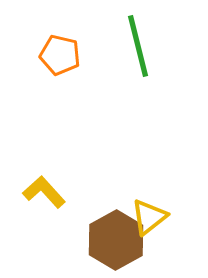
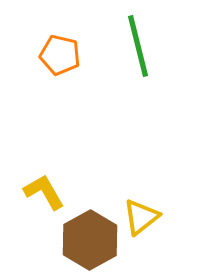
yellow L-shape: rotated 12 degrees clockwise
yellow triangle: moved 8 px left
brown hexagon: moved 26 px left
